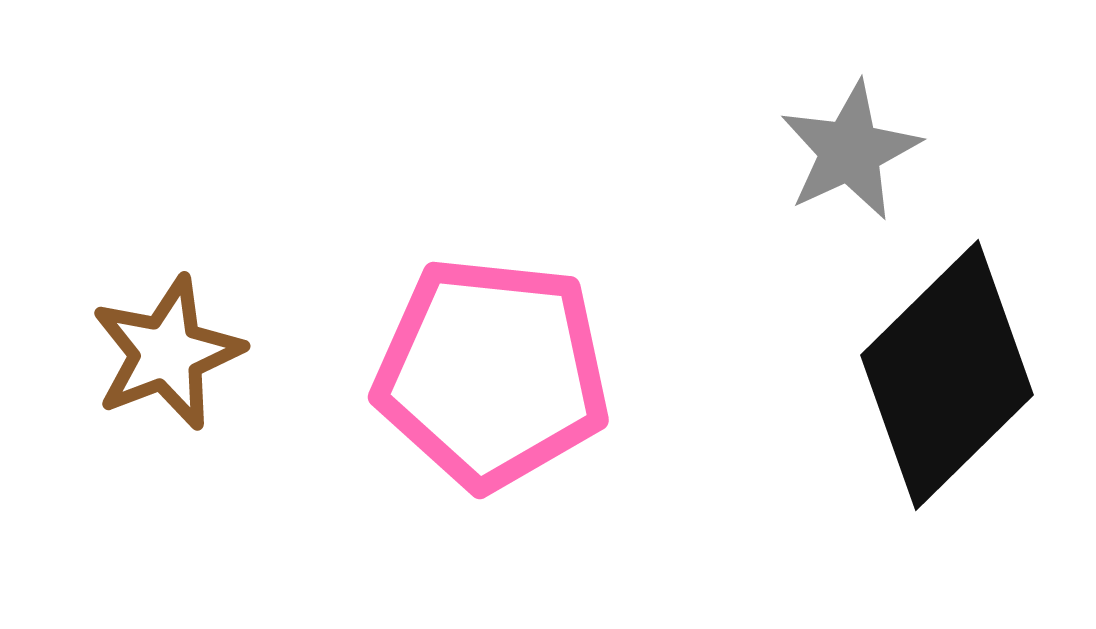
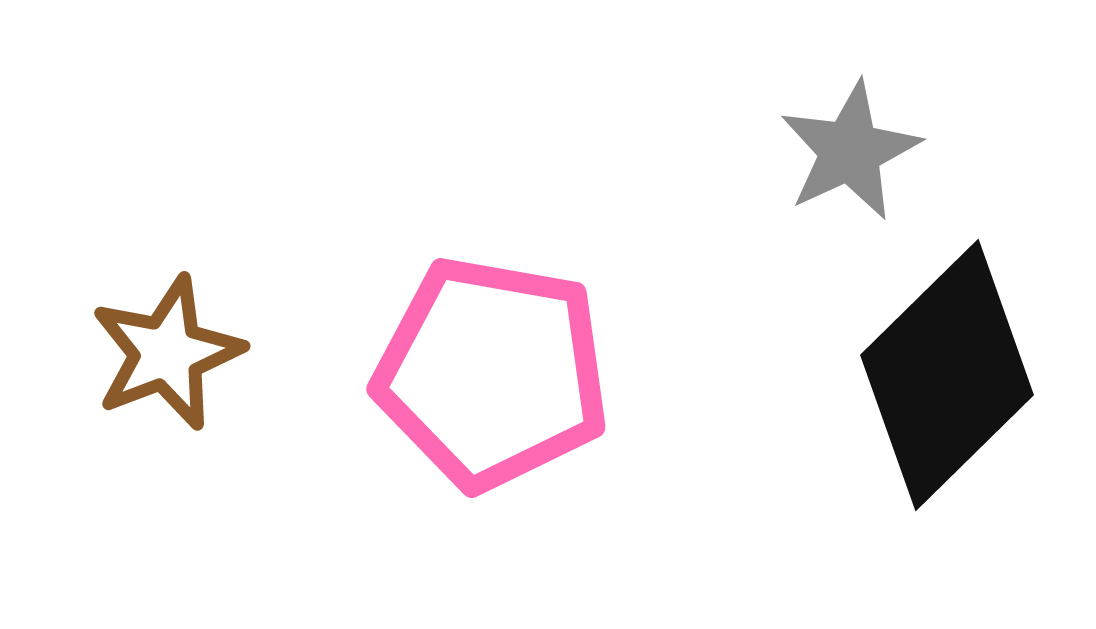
pink pentagon: rotated 4 degrees clockwise
